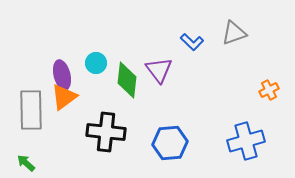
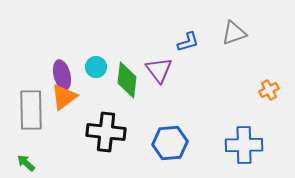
blue L-shape: moved 4 px left; rotated 60 degrees counterclockwise
cyan circle: moved 4 px down
blue cross: moved 2 px left, 4 px down; rotated 15 degrees clockwise
